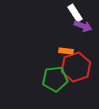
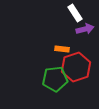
purple arrow: moved 2 px right, 3 px down; rotated 36 degrees counterclockwise
orange rectangle: moved 4 px left, 2 px up
